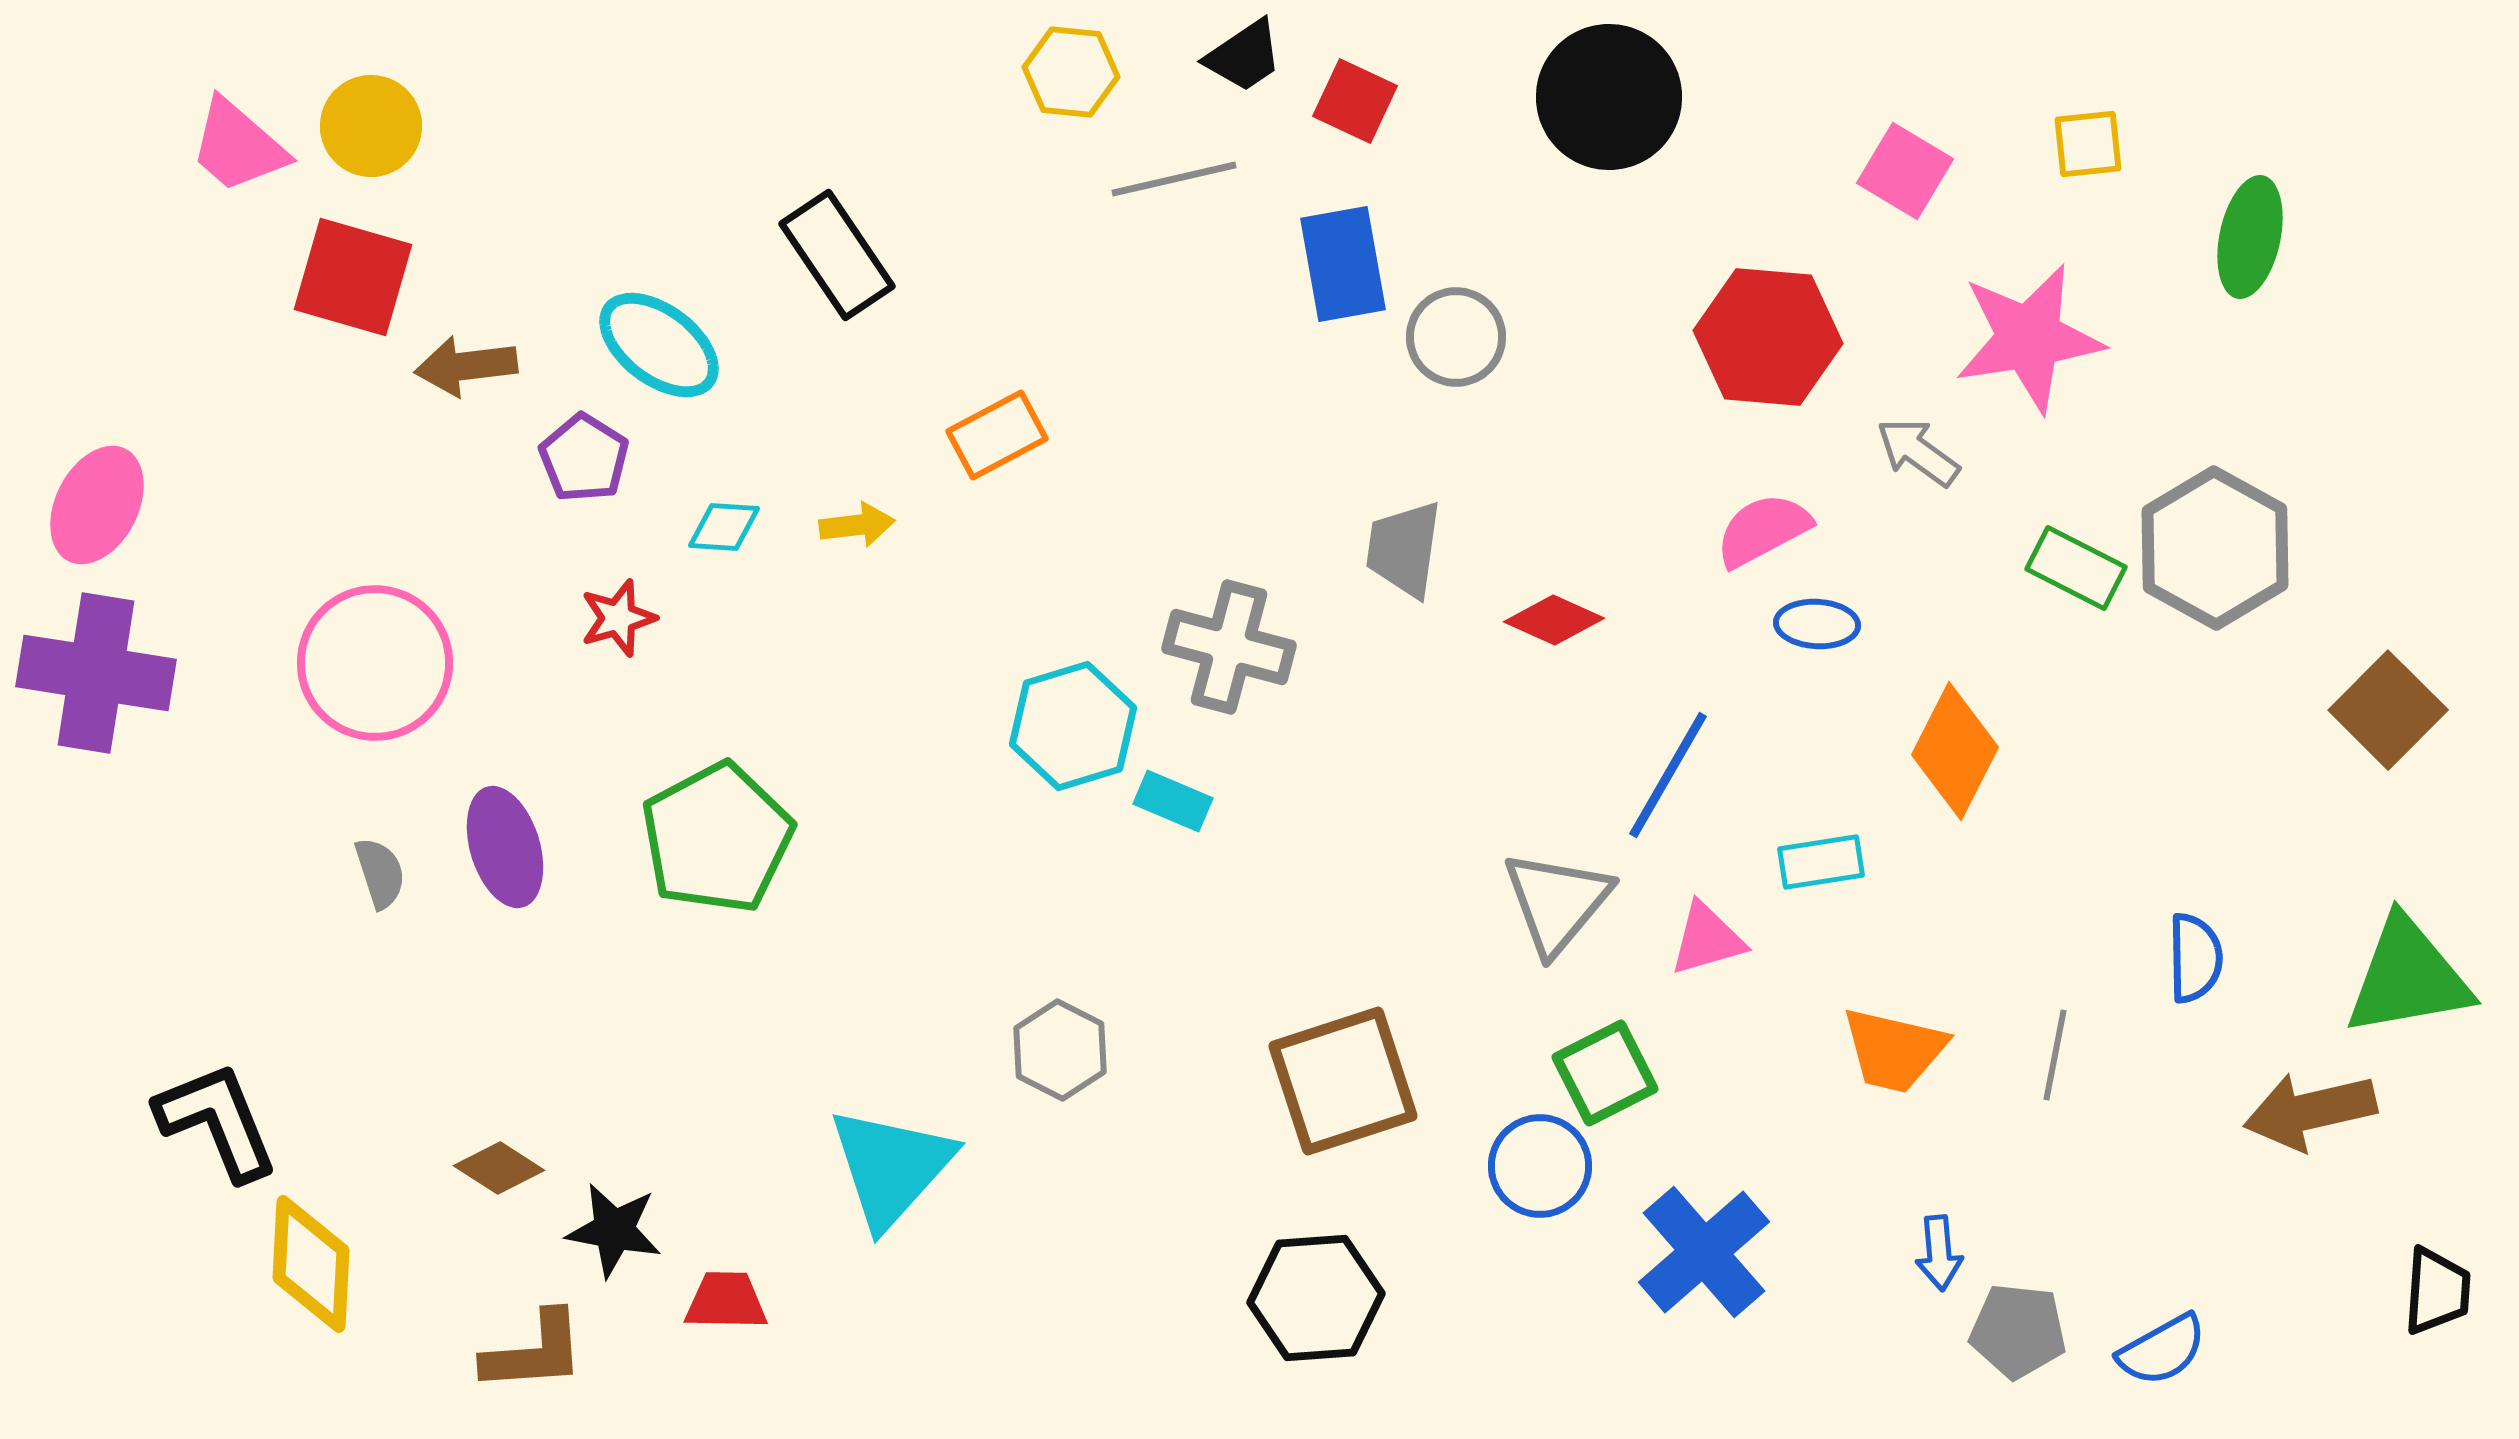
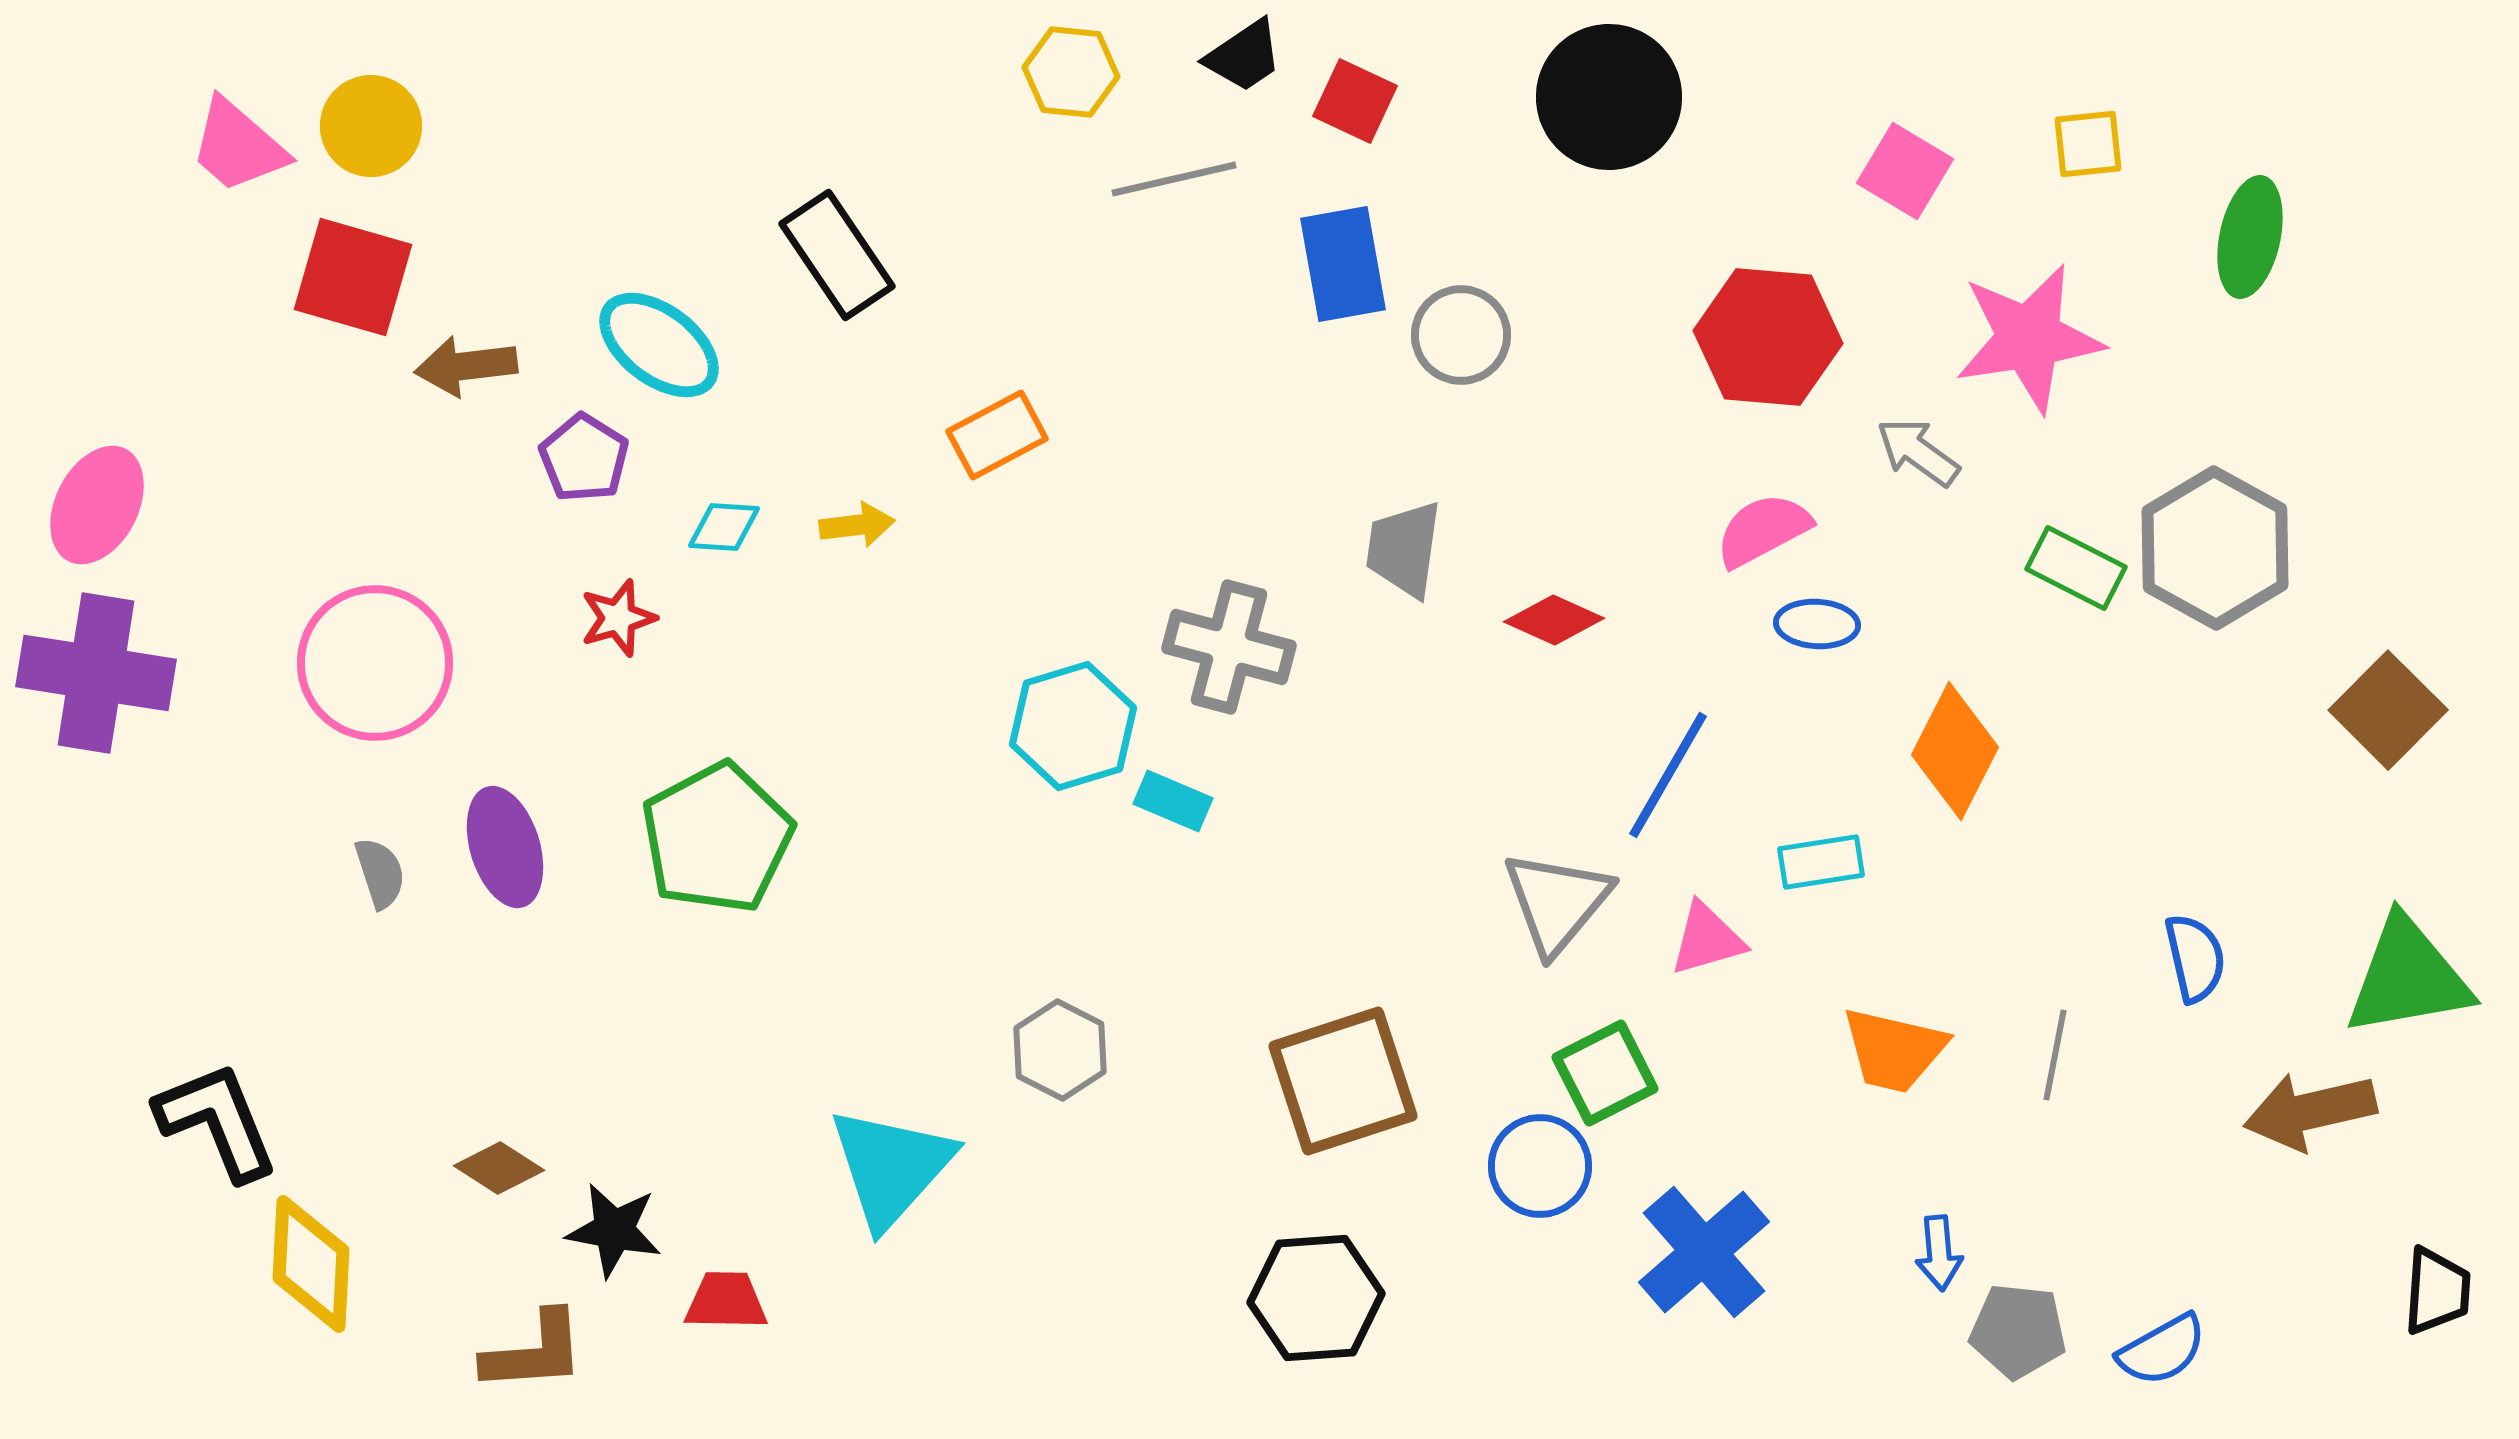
gray circle at (1456, 337): moved 5 px right, 2 px up
blue semicircle at (2195, 958): rotated 12 degrees counterclockwise
